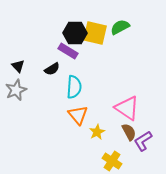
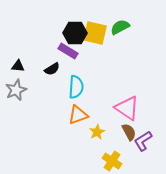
black triangle: rotated 40 degrees counterclockwise
cyan semicircle: moved 2 px right
orange triangle: rotated 50 degrees clockwise
